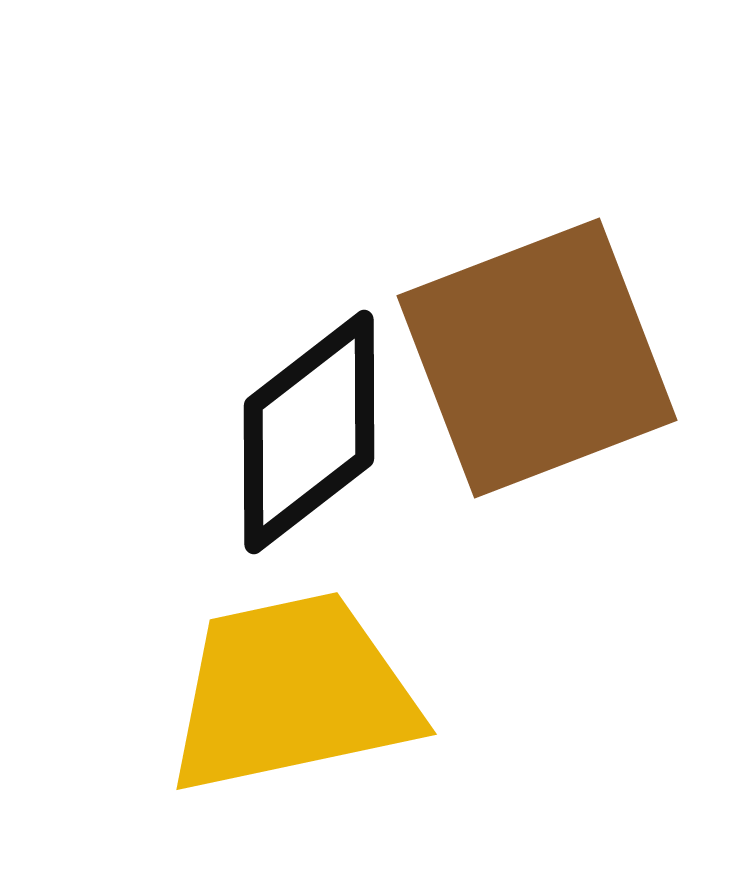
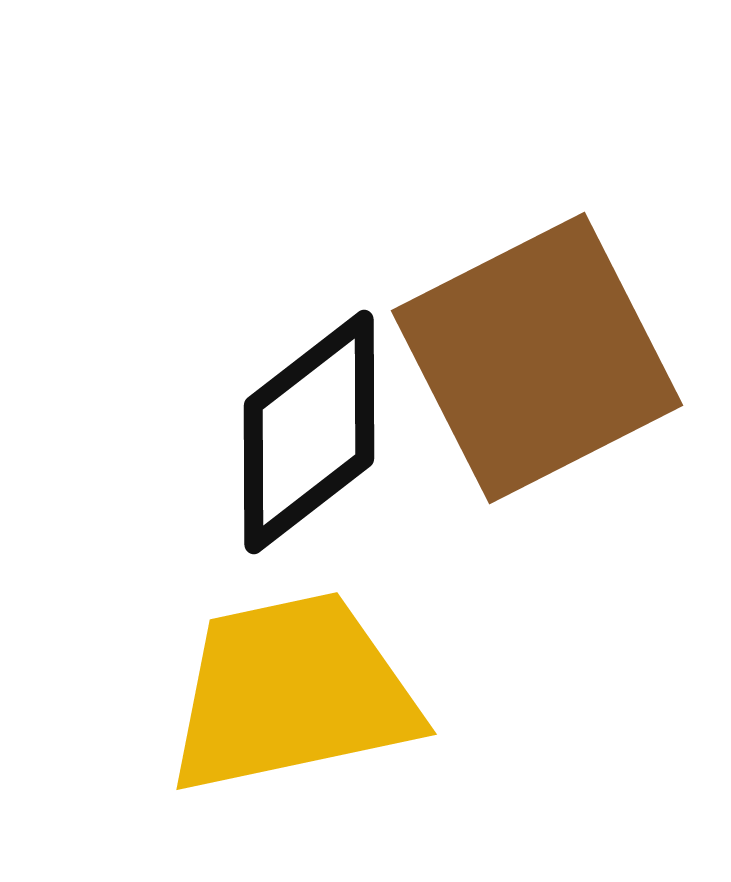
brown square: rotated 6 degrees counterclockwise
